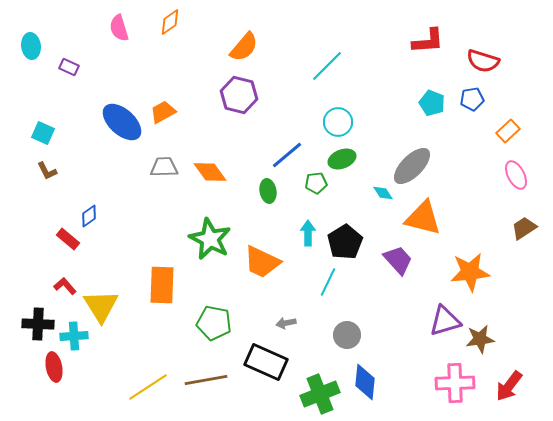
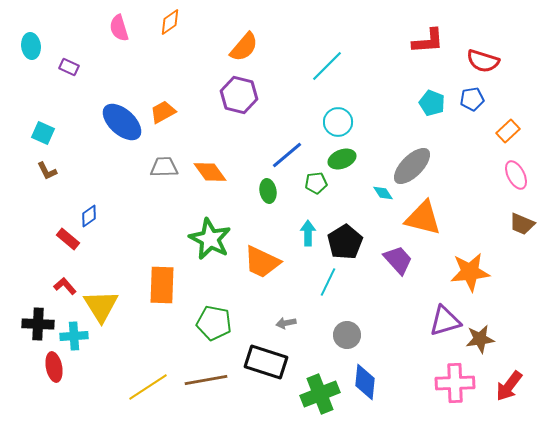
brown trapezoid at (524, 228): moved 2 px left, 4 px up; rotated 124 degrees counterclockwise
black rectangle at (266, 362): rotated 6 degrees counterclockwise
